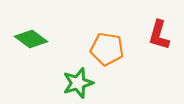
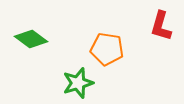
red L-shape: moved 2 px right, 9 px up
